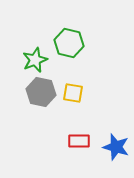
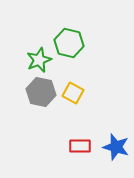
green star: moved 4 px right
yellow square: rotated 20 degrees clockwise
red rectangle: moved 1 px right, 5 px down
